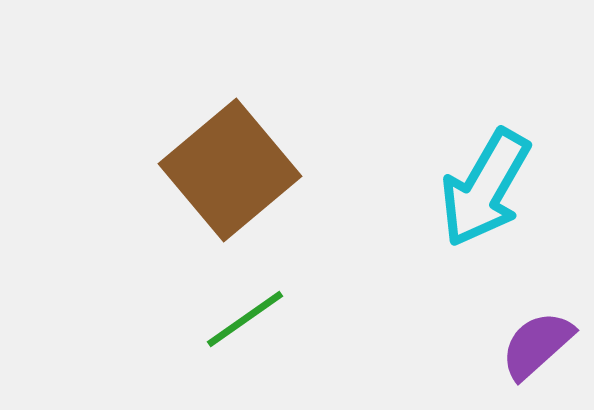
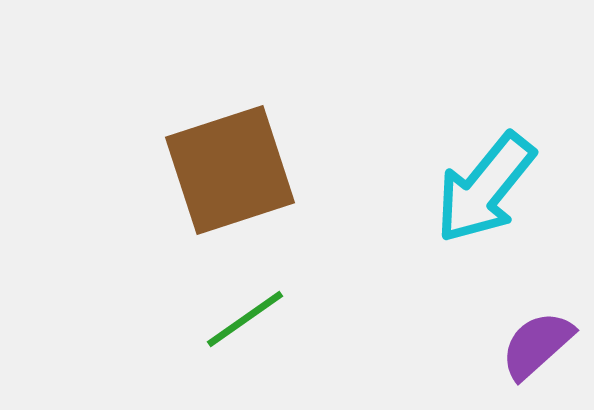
brown square: rotated 22 degrees clockwise
cyan arrow: rotated 9 degrees clockwise
